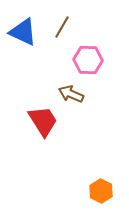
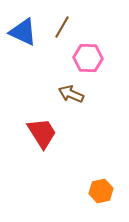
pink hexagon: moved 2 px up
red trapezoid: moved 1 px left, 12 px down
orange hexagon: rotated 20 degrees clockwise
